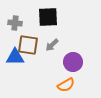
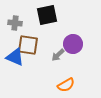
black square: moved 1 px left, 2 px up; rotated 10 degrees counterclockwise
gray arrow: moved 6 px right, 10 px down
blue triangle: rotated 24 degrees clockwise
purple circle: moved 18 px up
